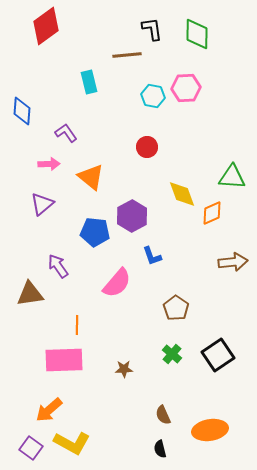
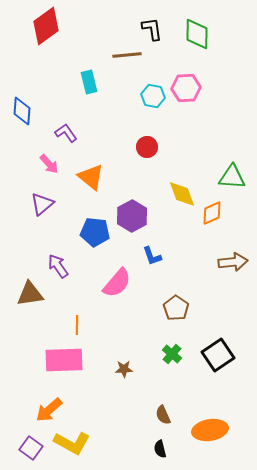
pink arrow: rotated 50 degrees clockwise
